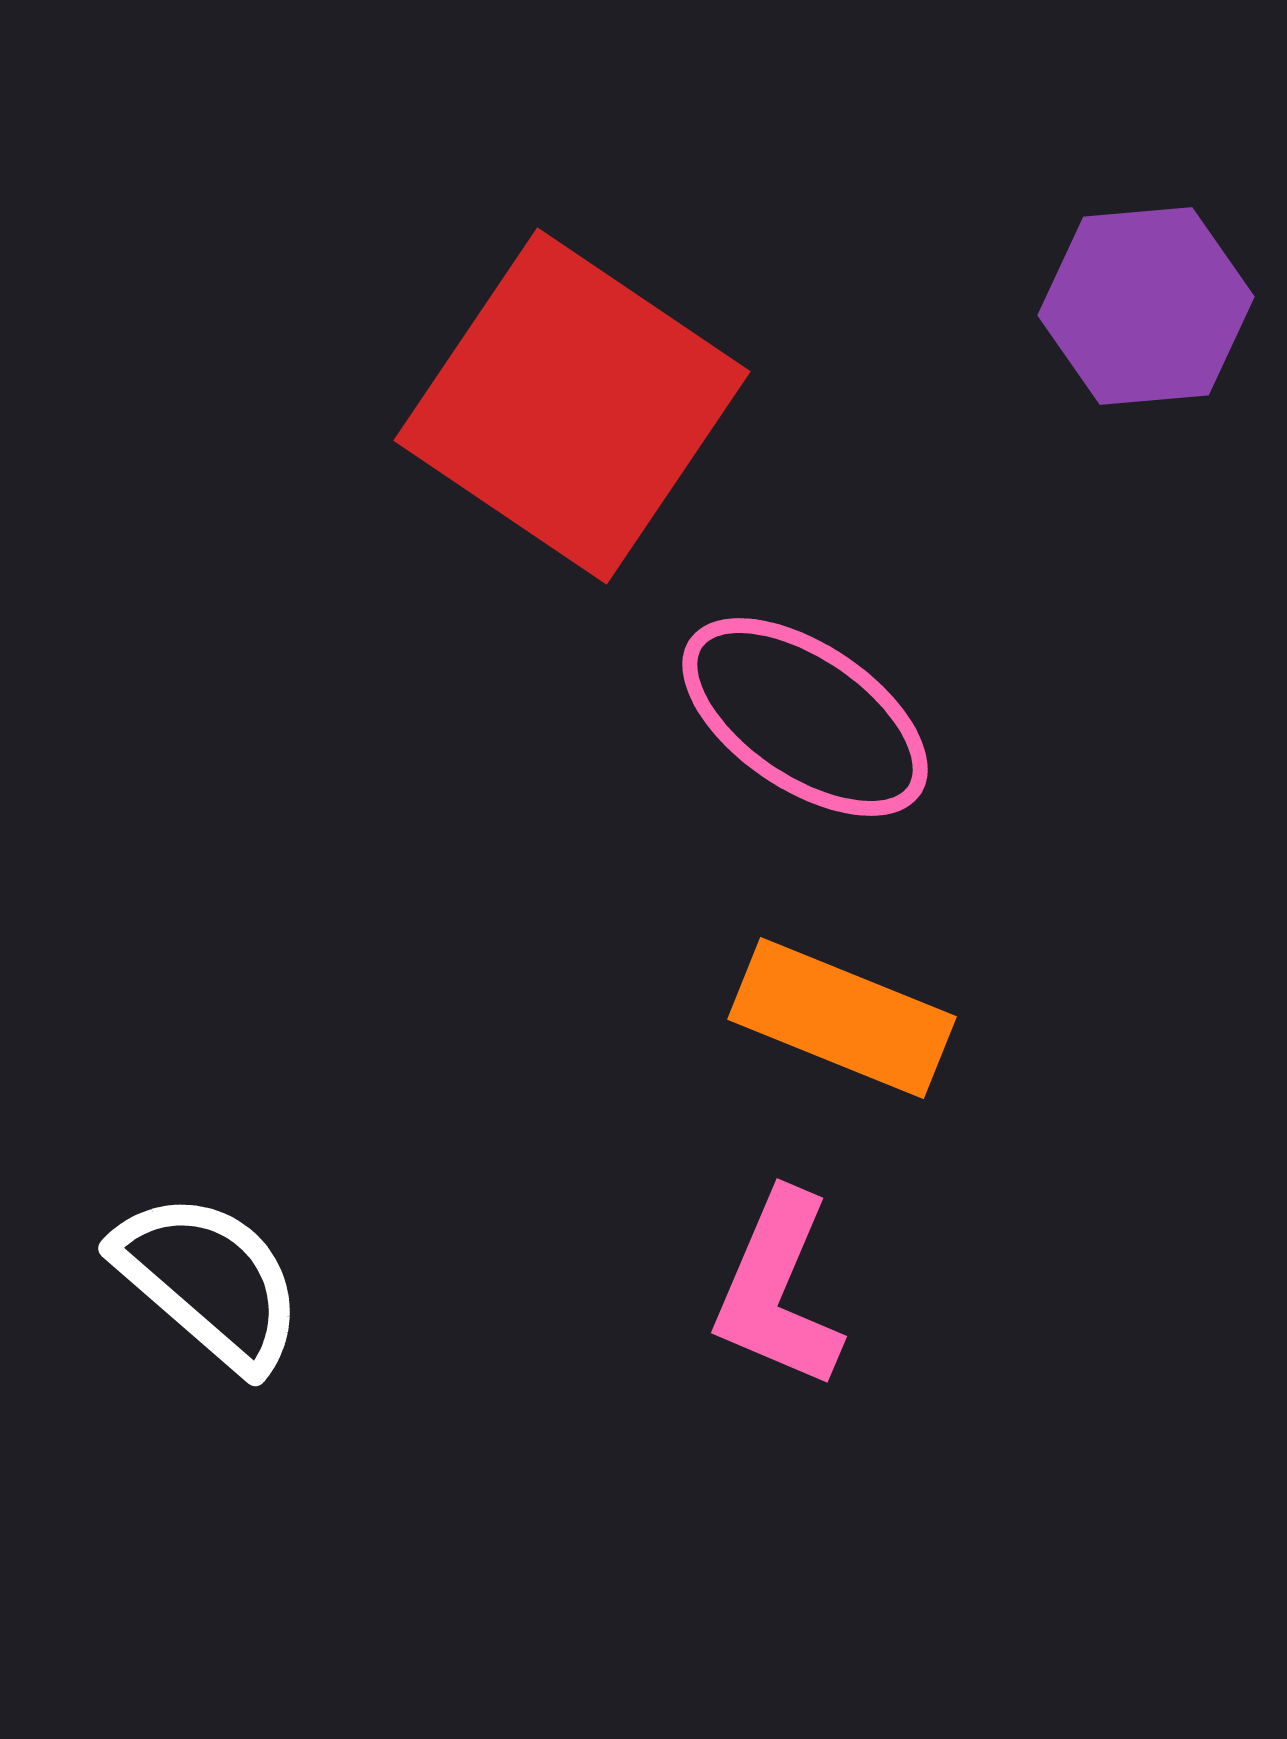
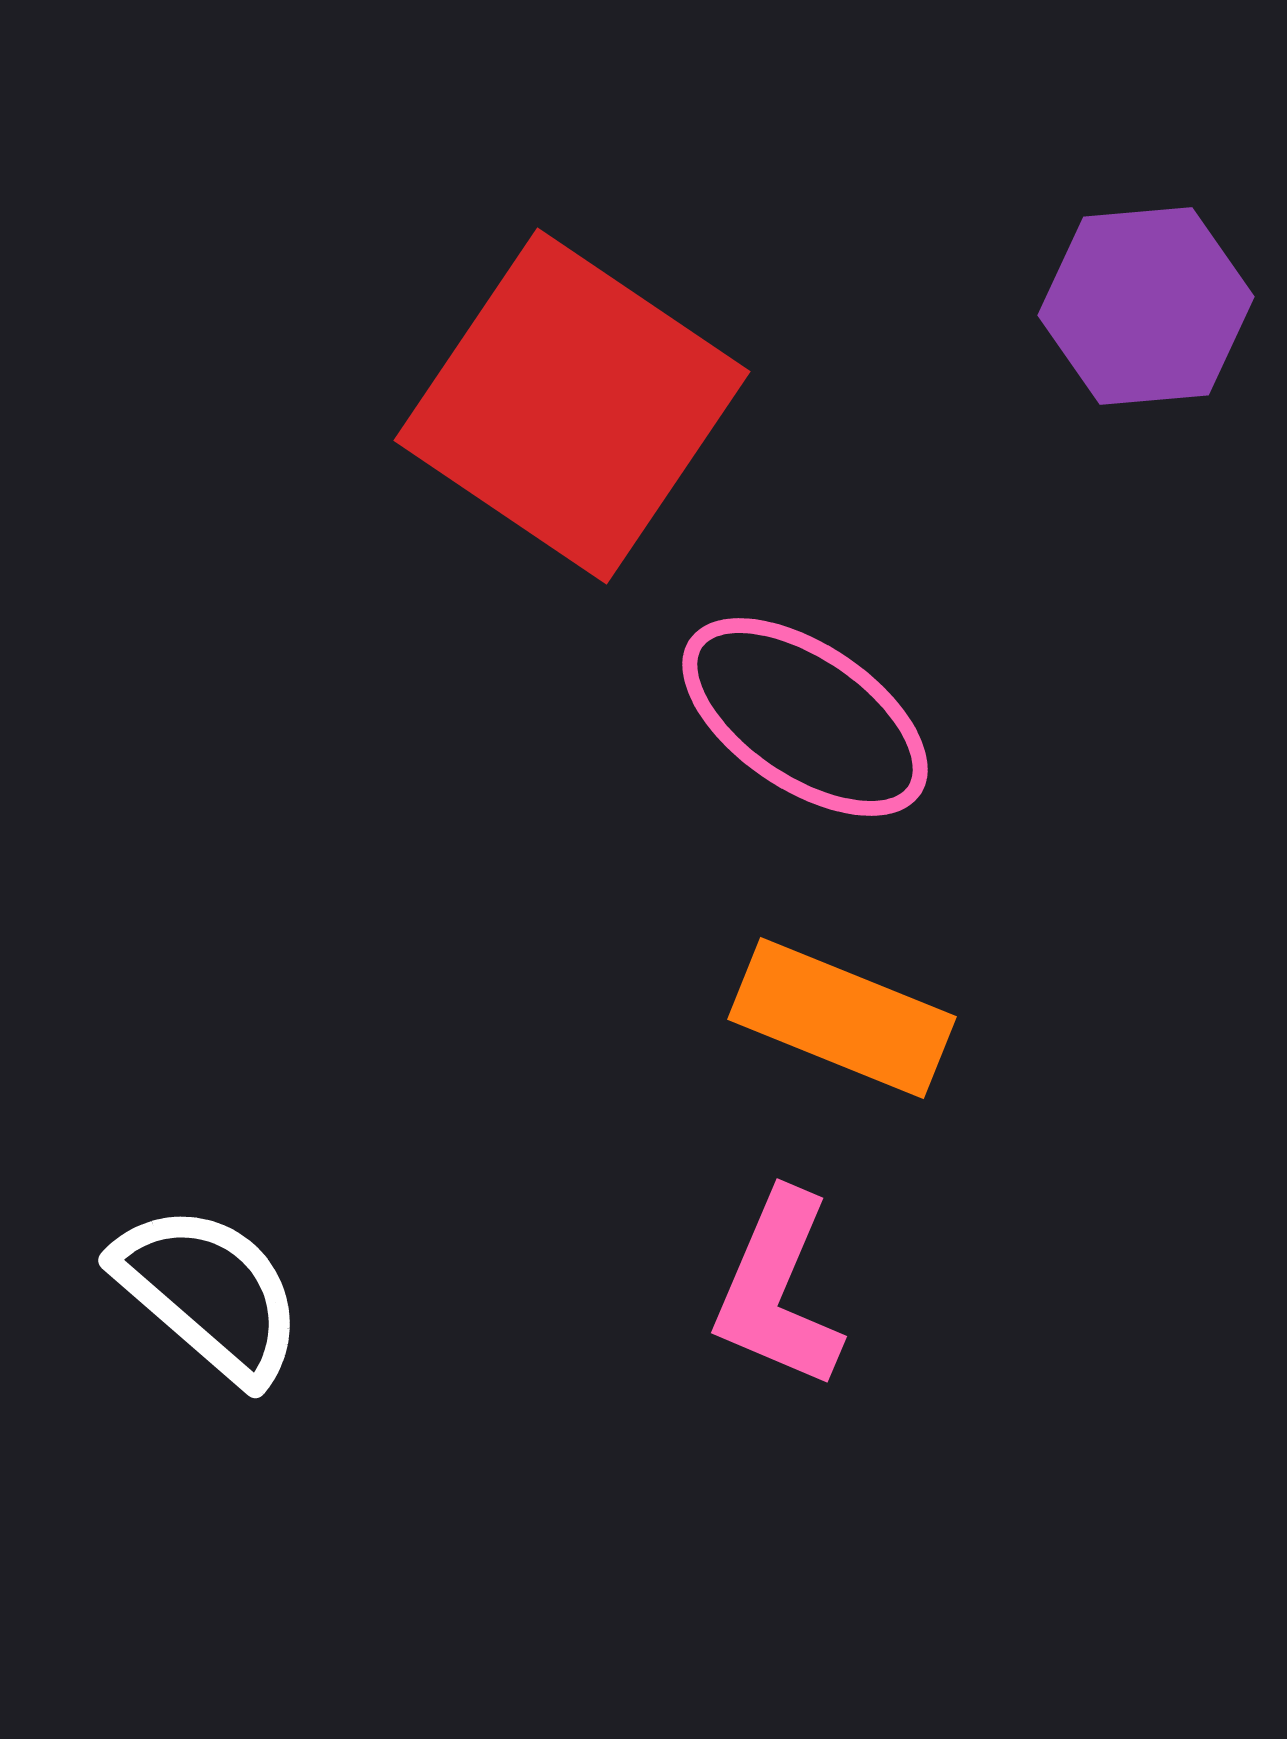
white semicircle: moved 12 px down
